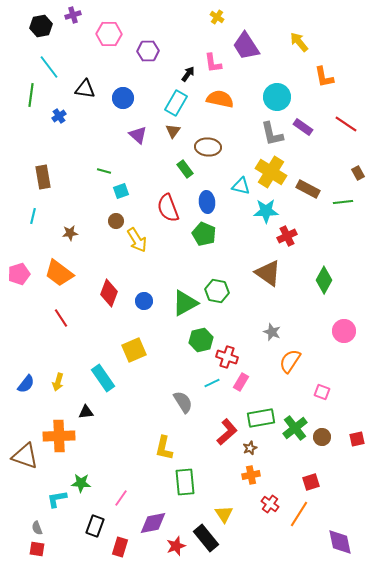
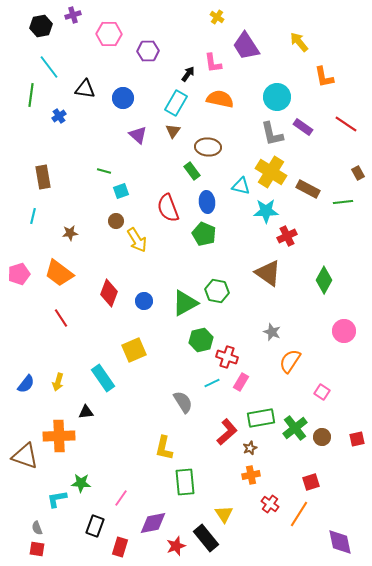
green rectangle at (185, 169): moved 7 px right, 2 px down
pink square at (322, 392): rotated 14 degrees clockwise
